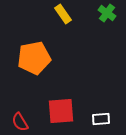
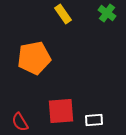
white rectangle: moved 7 px left, 1 px down
